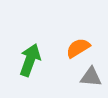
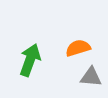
orange semicircle: rotated 15 degrees clockwise
